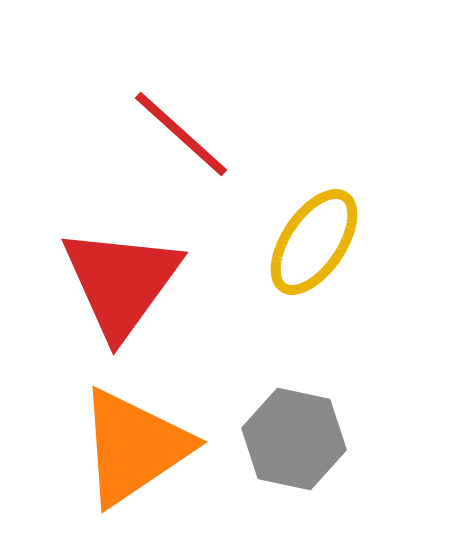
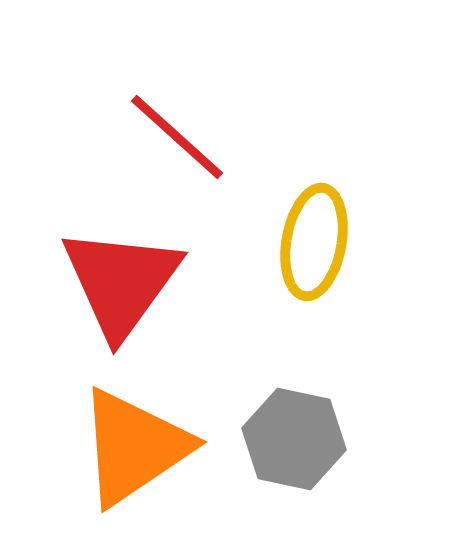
red line: moved 4 px left, 3 px down
yellow ellipse: rotated 24 degrees counterclockwise
